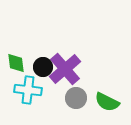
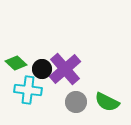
green diamond: rotated 40 degrees counterclockwise
black circle: moved 1 px left, 2 px down
gray circle: moved 4 px down
